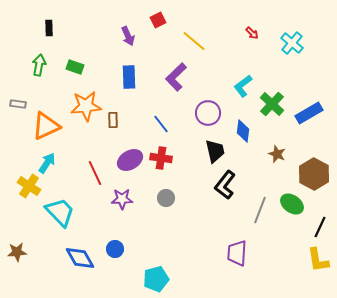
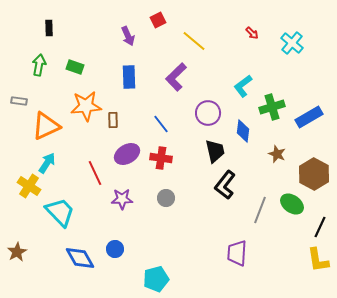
gray rectangle at (18, 104): moved 1 px right, 3 px up
green cross at (272, 104): moved 3 px down; rotated 30 degrees clockwise
blue rectangle at (309, 113): moved 4 px down
purple ellipse at (130, 160): moved 3 px left, 6 px up
brown star at (17, 252): rotated 24 degrees counterclockwise
